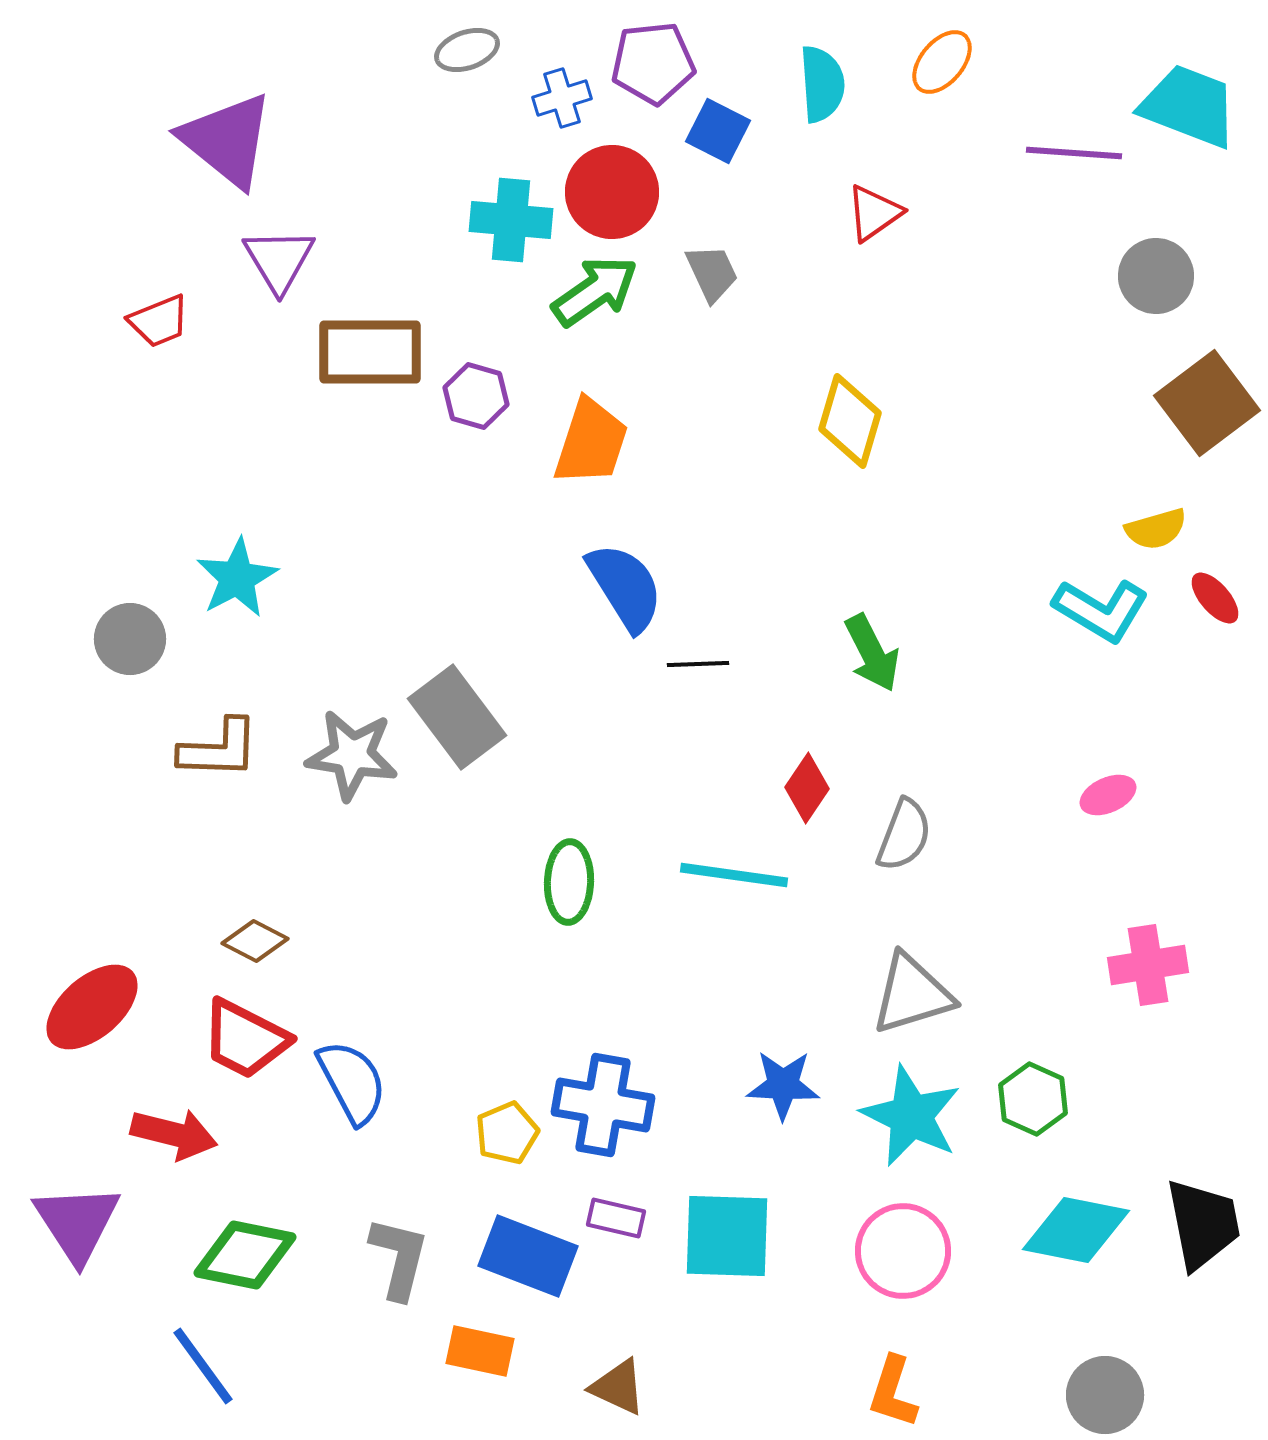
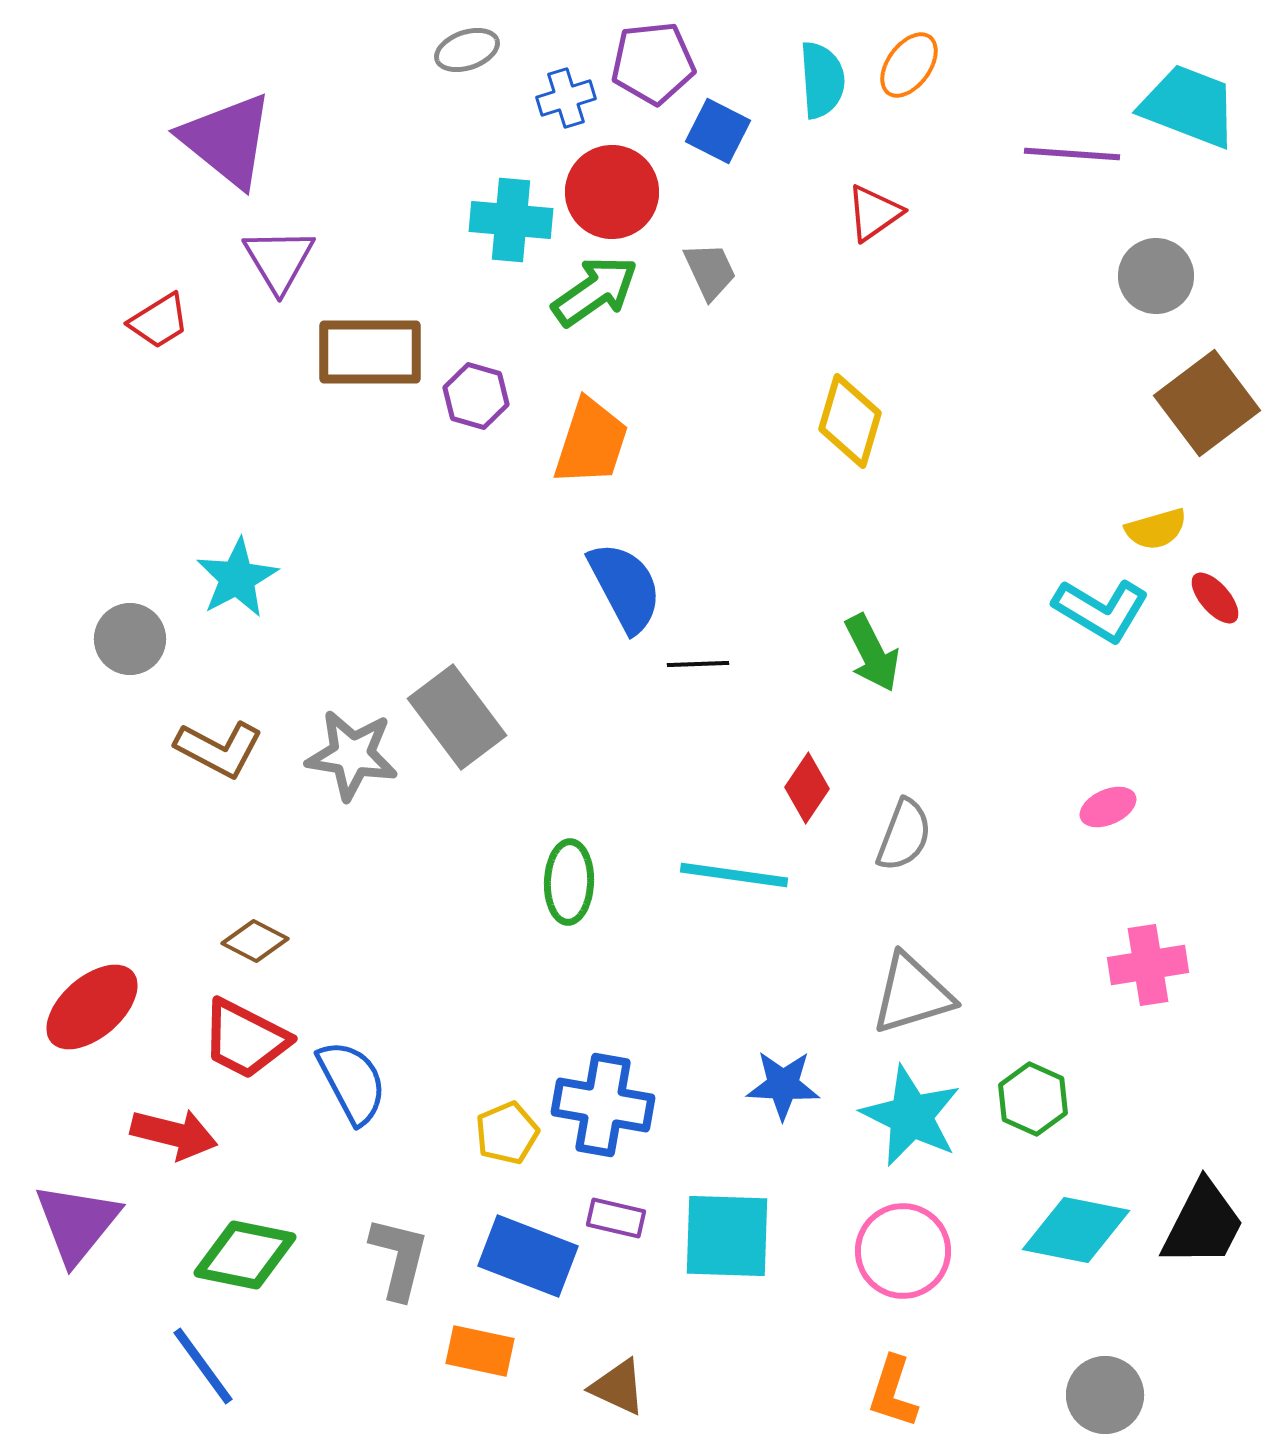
orange ellipse at (942, 62): moved 33 px left, 3 px down; rotated 4 degrees counterclockwise
cyan semicircle at (822, 84): moved 4 px up
blue cross at (562, 98): moved 4 px right
purple line at (1074, 153): moved 2 px left, 1 px down
gray trapezoid at (712, 273): moved 2 px left, 2 px up
red trapezoid at (159, 321): rotated 10 degrees counterclockwise
blue semicircle at (625, 587): rotated 4 degrees clockwise
brown L-shape at (219, 749): rotated 26 degrees clockwise
pink ellipse at (1108, 795): moved 12 px down
purple triangle at (77, 1223): rotated 12 degrees clockwise
black trapezoid at (1203, 1224): rotated 38 degrees clockwise
